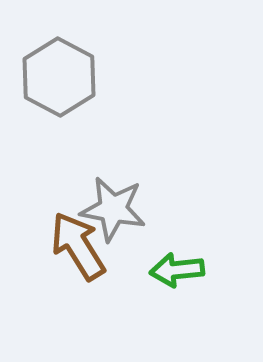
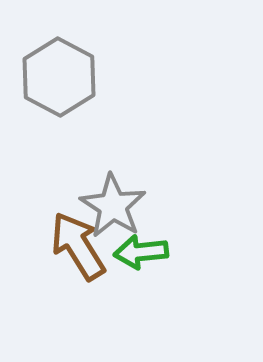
gray star: moved 3 px up; rotated 22 degrees clockwise
green arrow: moved 36 px left, 18 px up
